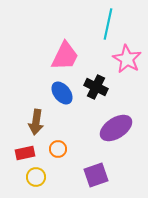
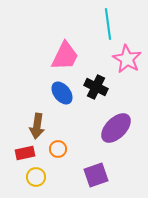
cyan line: rotated 20 degrees counterclockwise
brown arrow: moved 1 px right, 4 px down
purple ellipse: rotated 12 degrees counterclockwise
